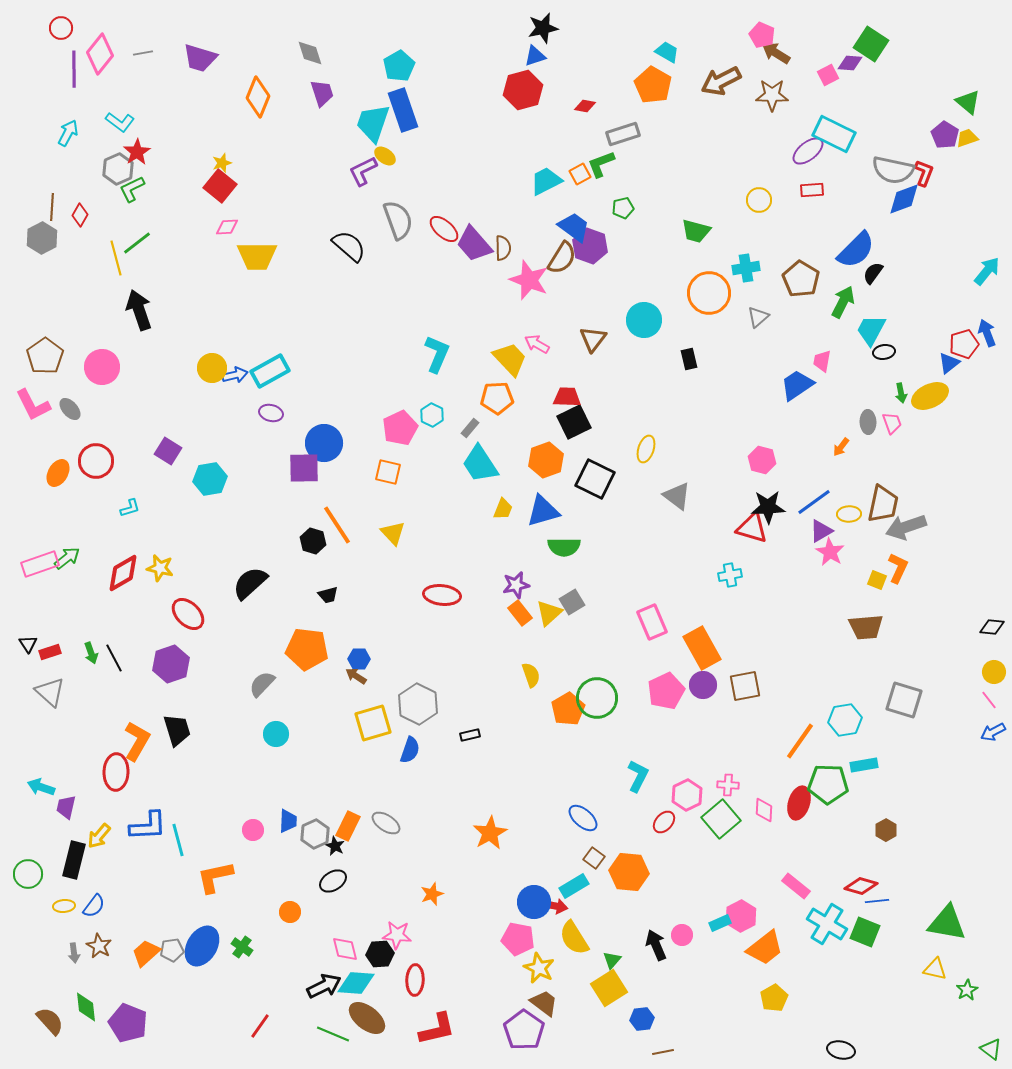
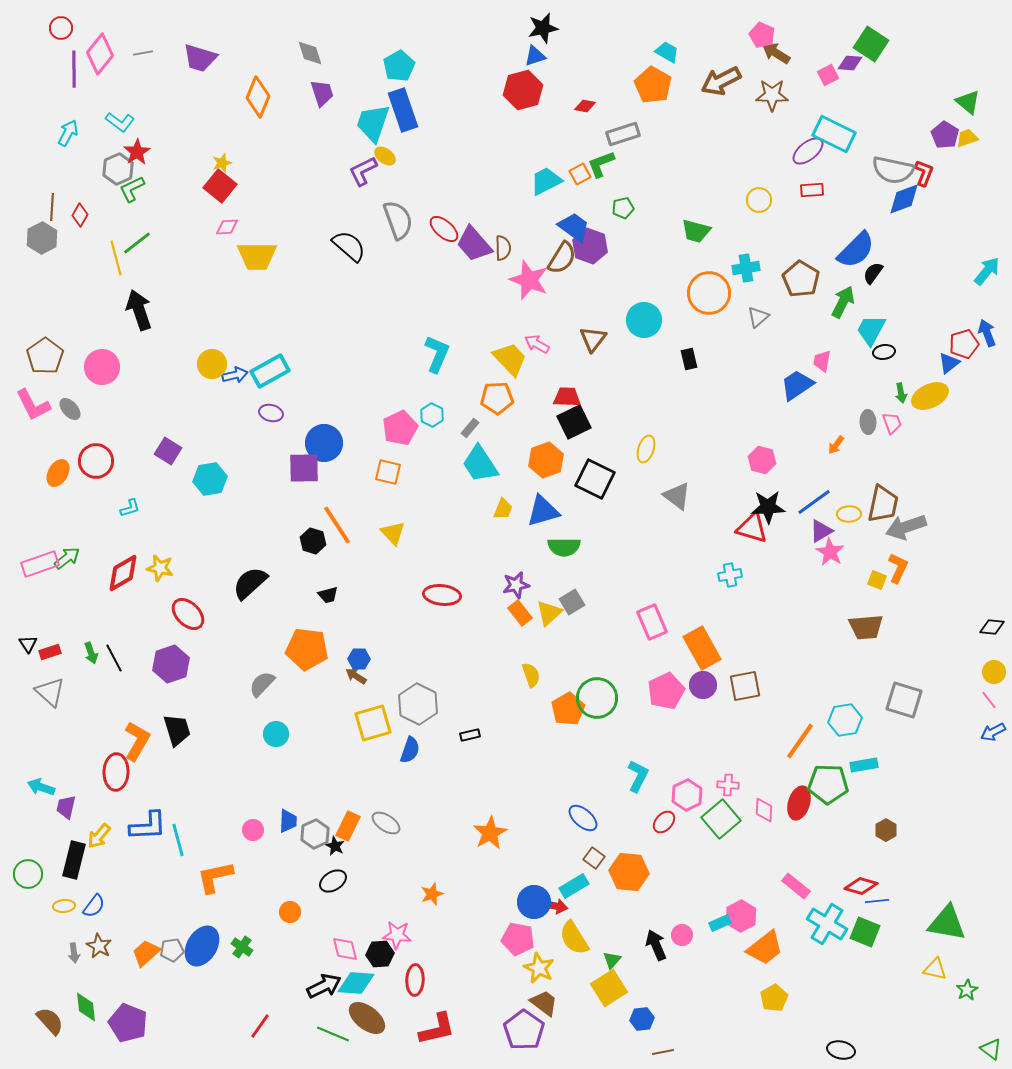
yellow circle at (212, 368): moved 4 px up
orange arrow at (841, 447): moved 5 px left, 2 px up
